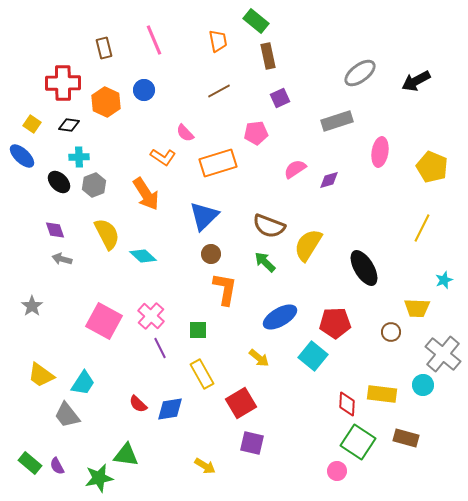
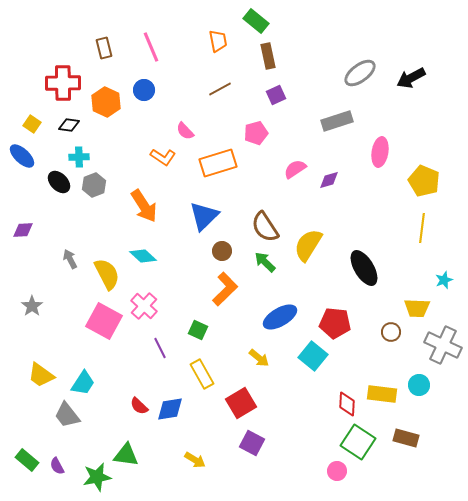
pink line at (154, 40): moved 3 px left, 7 px down
black arrow at (416, 81): moved 5 px left, 3 px up
brown line at (219, 91): moved 1 px right, 2 px up
purple square at (280, 98): moved 4 px left, 3 px up
pink semicircle at (185, 133): moved 2 px up
pink pentagon at (256, 133): rotated 10 degrees counterclockwise
yellow pentagon at (432, 167): moved 8 px left, 14 px down
orange arrow at (146, 194): moved 2 px left, 12 px down
brown semicircle at (269, 226): moved 4 px left, 1 px down; rotated 36 degrees clockwise
yellow line at (422, 228): rotated 20 degrees counterclockwise
purple diamond at (55, 230): moved 32 px left; rotated 75 degrees counterclockwise
yellow semicircle at (107, 234): moved 40 px down
brown circle at (211, 254): moved 11 px right, 3 px up
gray arrow at (62, 259): moved 8 px right; rotated 48 degrees clockwise
orange L-shape at (225, 289): rotated 36 degrees clockwise
pink cross at (151, 316): moved 7 px left, 10 px up
red pentagon at (335, 323): rotated 8 degrees clockwise
green square at (198, 330): rotated 24 degrees clockwise
gray cross at (443, 354): moved 9 px up; rotated 15 degrees counterclockwise
cyan circle at (423, 385): moved 4 px left
red semicircle at (138, 404): moved 1 px right, 2 px down
purple square at (252, 443): rotated 15 degrees clockwise
green rectangle at (30, 463): moved 3 px left, 3 px up
yellow arrow at (205, 466): moved 10 px left, 6 px up
green star at (99, 478): moved 2 px left, 1 px up
